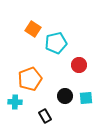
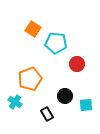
cyan pentagon: rotated 20 degrees clockwise
red circle: moved 2 px left, 1 px up
cyan square: moved 7 px down
cyan cross: rotated 32 degrees clockwise
black rectangle: moved 2 px right, 2 px up
